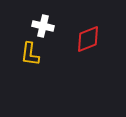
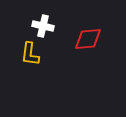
red diamond: rotated 16 degrees clockwise
